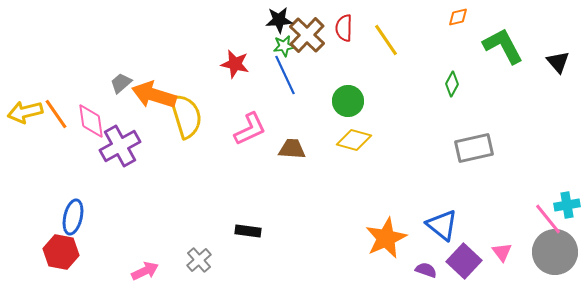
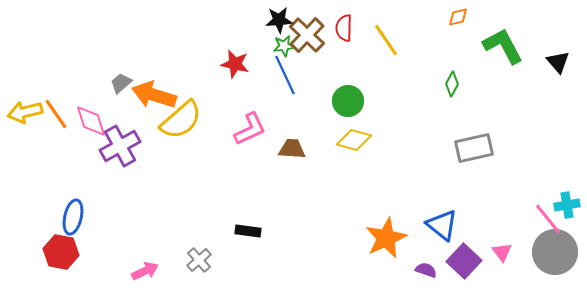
yellow semicircle: moved 5 px left, 4 px down; rotated 66 degrees clockwise
pink diamond: rotated 9 degrees counterclockwise
